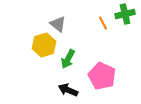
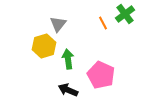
green cross: rotated 24 degrees counterclockwise
gray triangle: rotated 30 degrees clockwise
yellow hexagon: moved 1 px down
green arrow: rotated 144 degrees clockwise
pink pentagon: moved 1 px left, 1 px up
